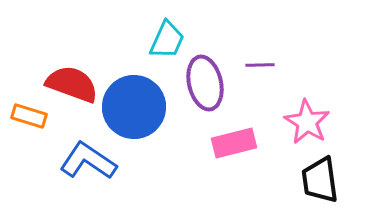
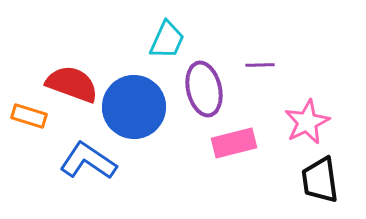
purple ellipse: moved 1 px left, 6 px down
pink star: rotated 15 degrees clockwise
